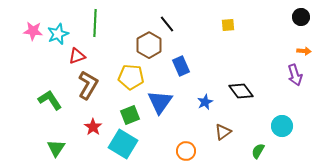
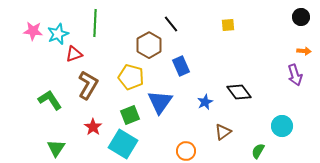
black line: moved 4 px right
red triangle: moved 3 px left, 2 px up
yellow pentagon: rotated 10 degrees clockwise
black diamond: moved 2 px left, 1 px down
